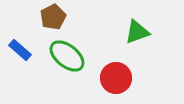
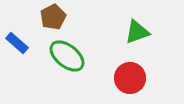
blue rectangle: moved 3 px left, 7 px up
red circle: moved 14 px right
